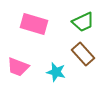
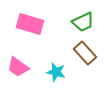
pink rectangle: moved 4 px left
brown rectangle: moved 2 px right, 1 px up
pink trapezoid: rotated 15 degrees clockwise
